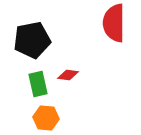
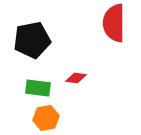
red diamond: moved 8 px right, 3 px down
green rectangle: moved 4 px down; rotated 70 degrees counterclockwise
orange hexagon: rotated 15 degrees counterclockwise
